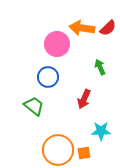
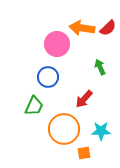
red arrow: rotated 18 degrees clockwise
green trapezoid: rotated 75 degrees clockwise
orange circle: moved 6 px right, 21 px up
